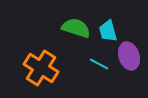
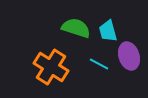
orange cross: moved 10 px right, 1 px up
